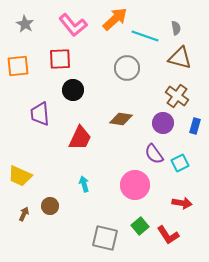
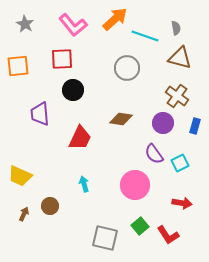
red square: moved 2 px right
